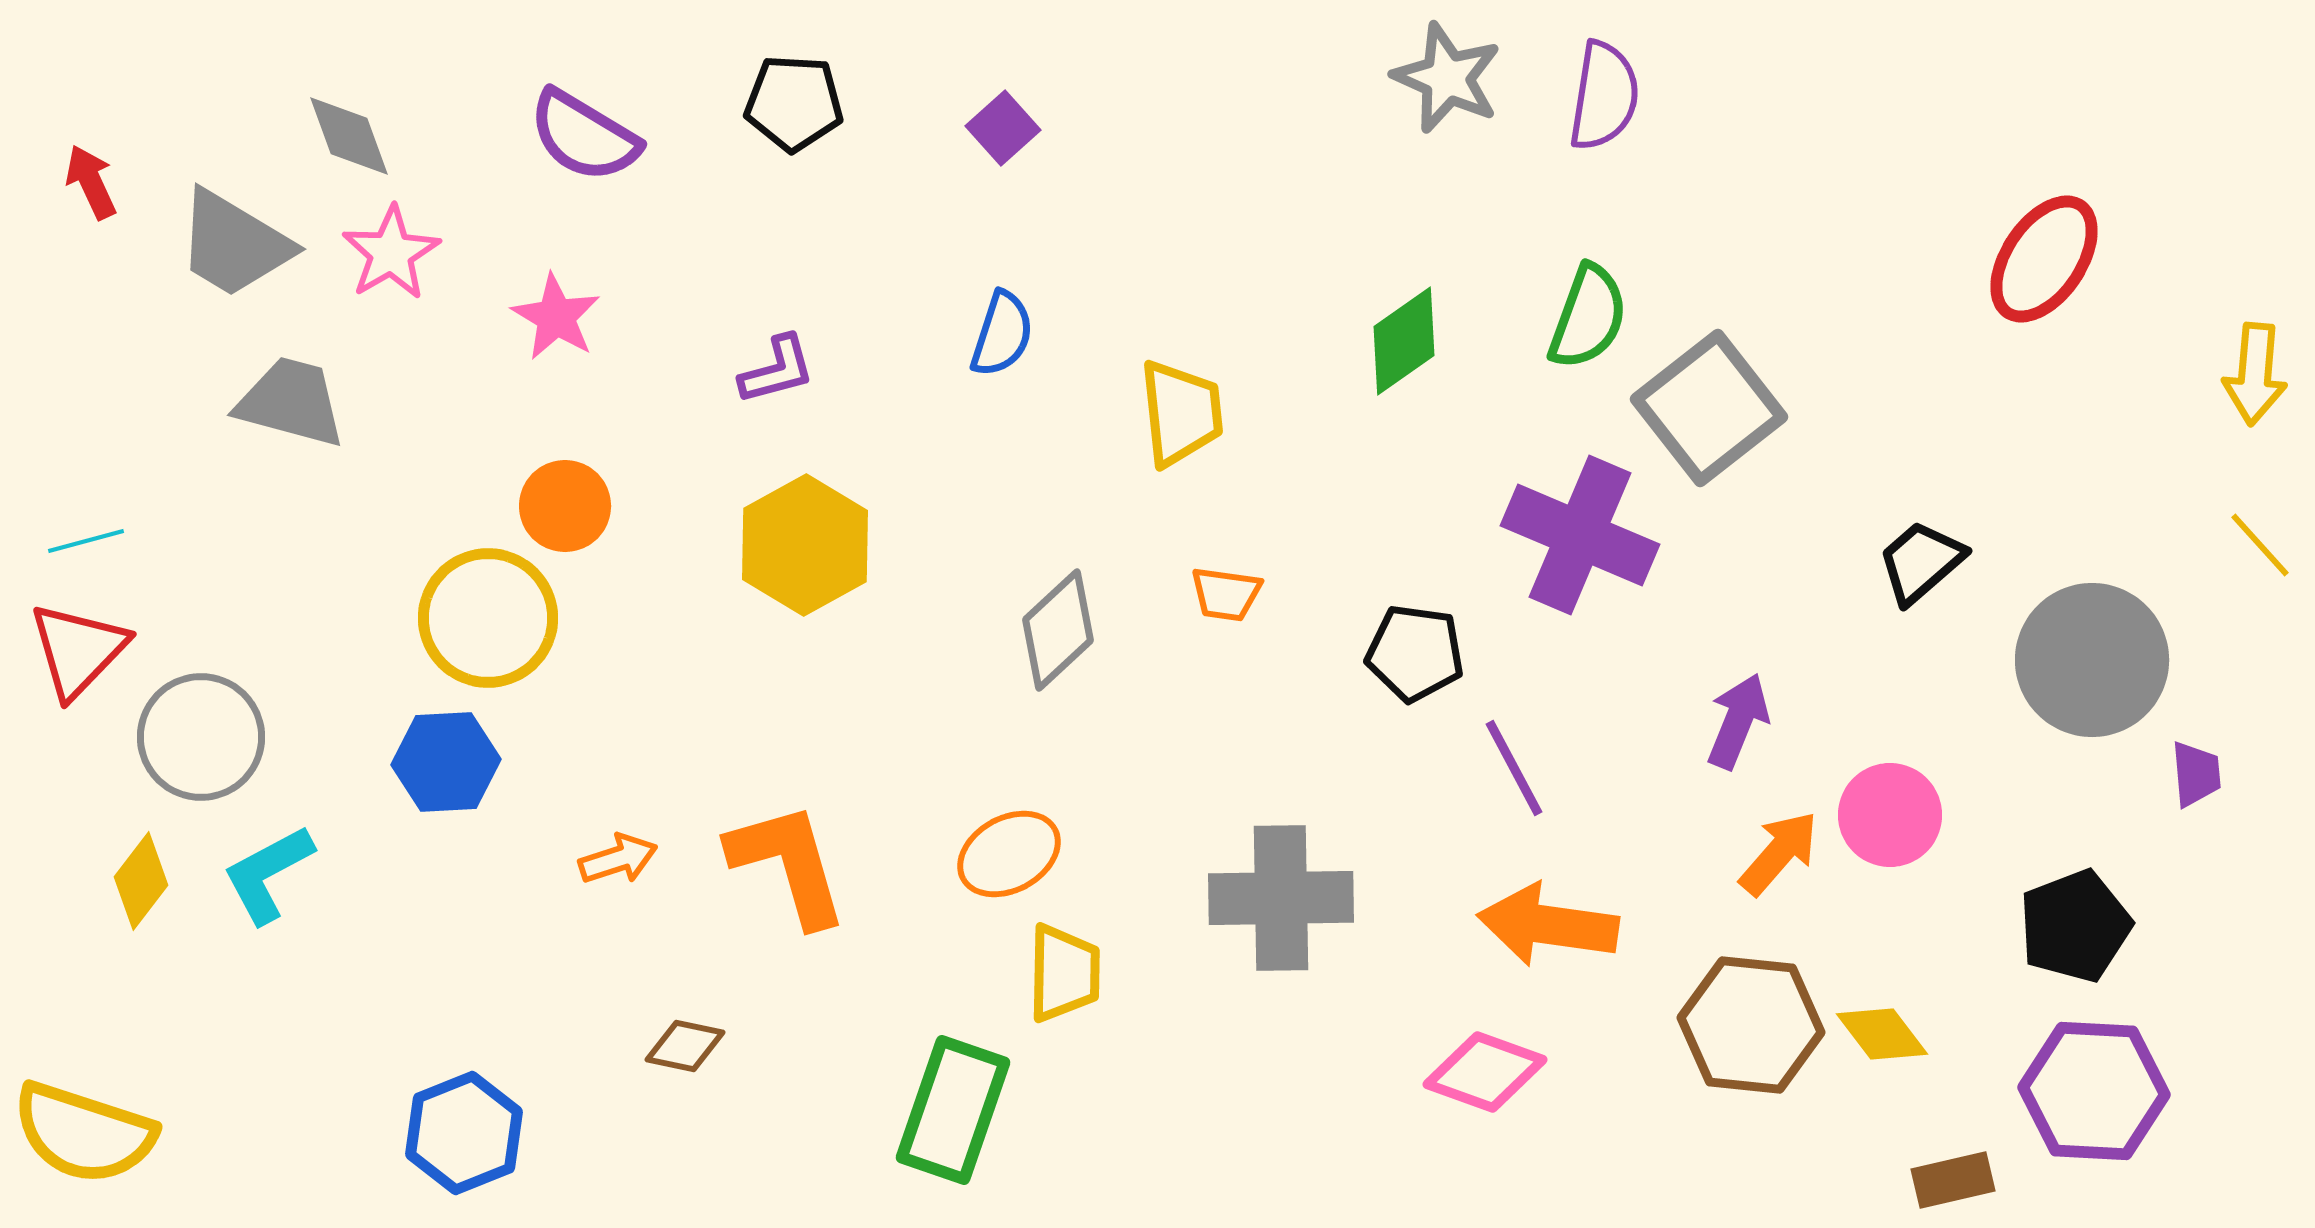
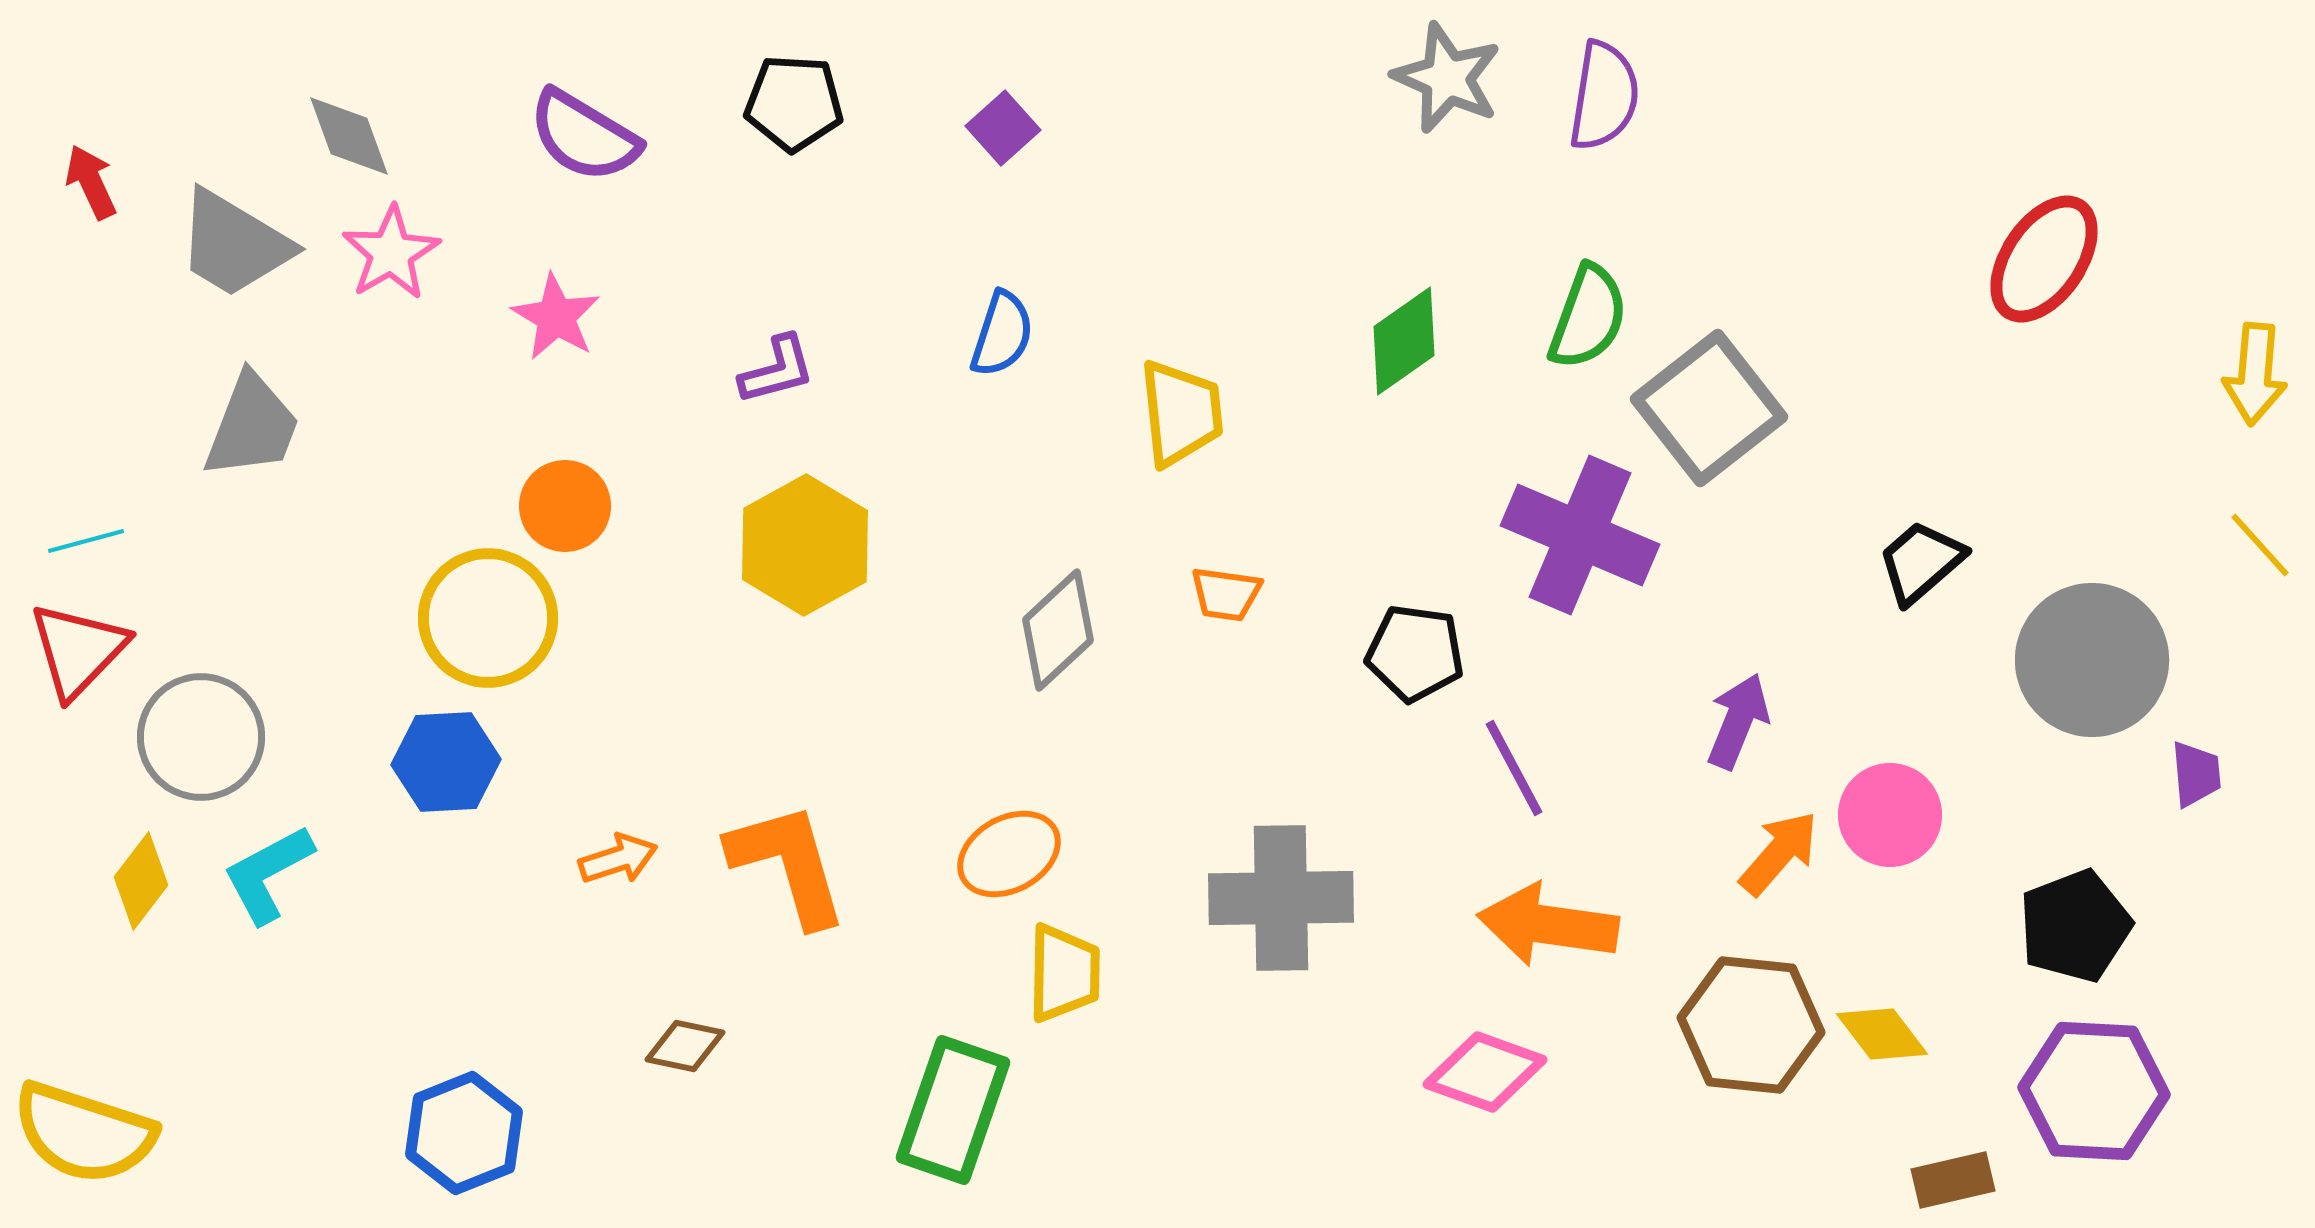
gray trapezoid at (291, 402): moved 39 px left, 24 px down; rotated 96 degrees clockwise
